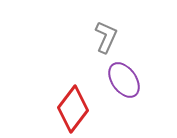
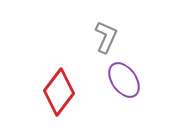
red diamond: moved 14 px left, 17 px up
